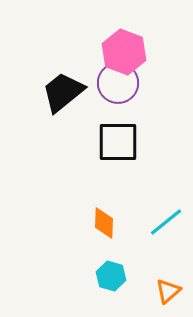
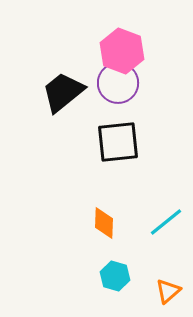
pink hexagon: moved 2 px left, 1 px up
black square: rotated 6 degrees counterclockwise
cyan hexagon: moved 4 px right
